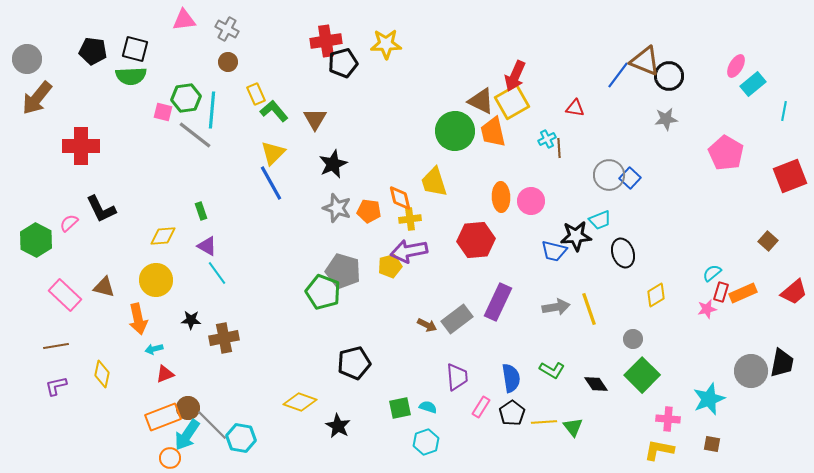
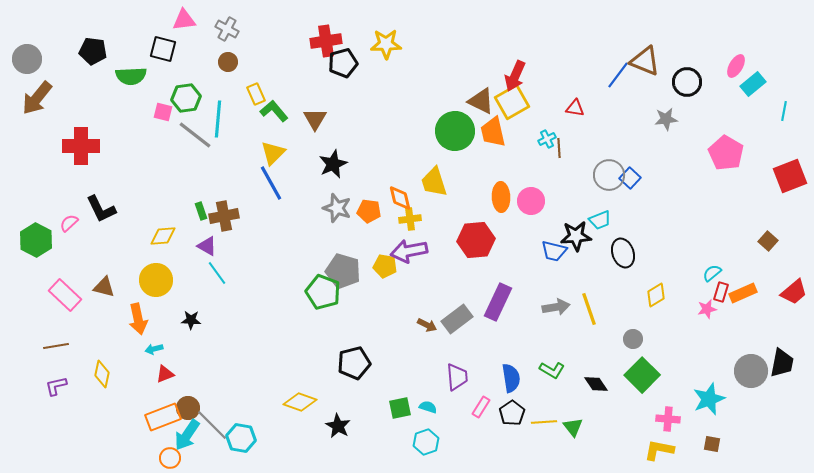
black square at (135, 49): moved 28 px right
black circle at (669, 76): moved 18 px right, 6 px down
cyan line at (212, 110): moved 6 px right, 9 px down
yellow pentagon at (390, 266): moved 5 px left; rotated 25 degrees clockwise
brown cross at (224, 338): moved 122 px up
